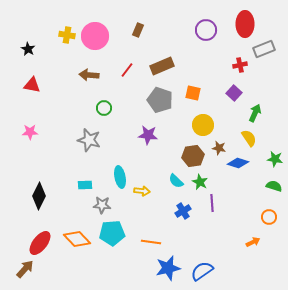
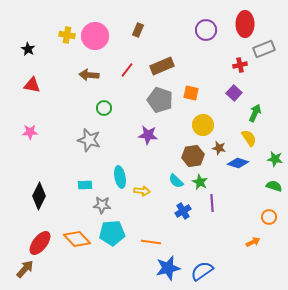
orange square at (193, 93): moved 2 px left
